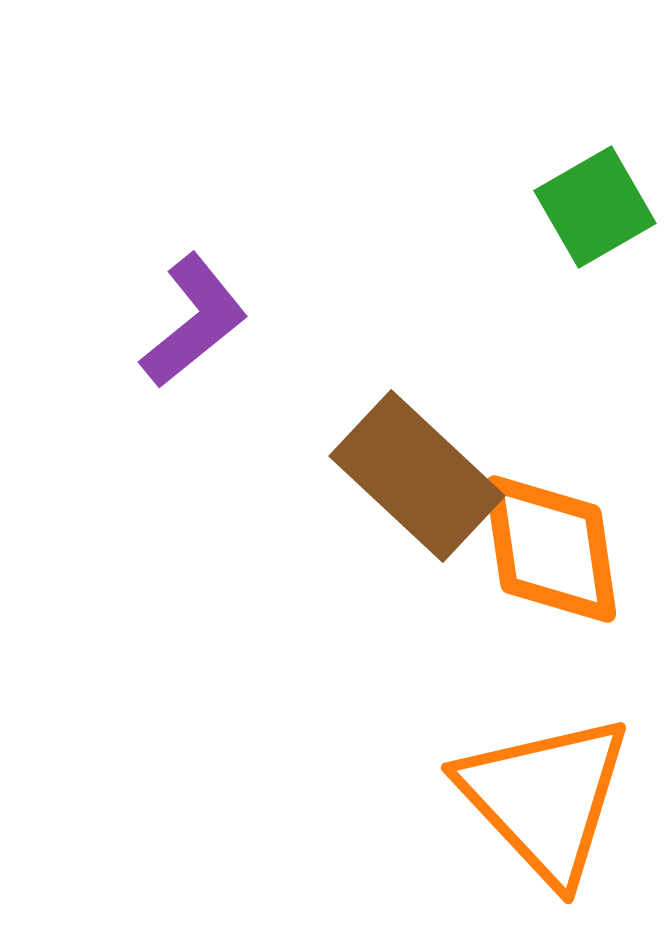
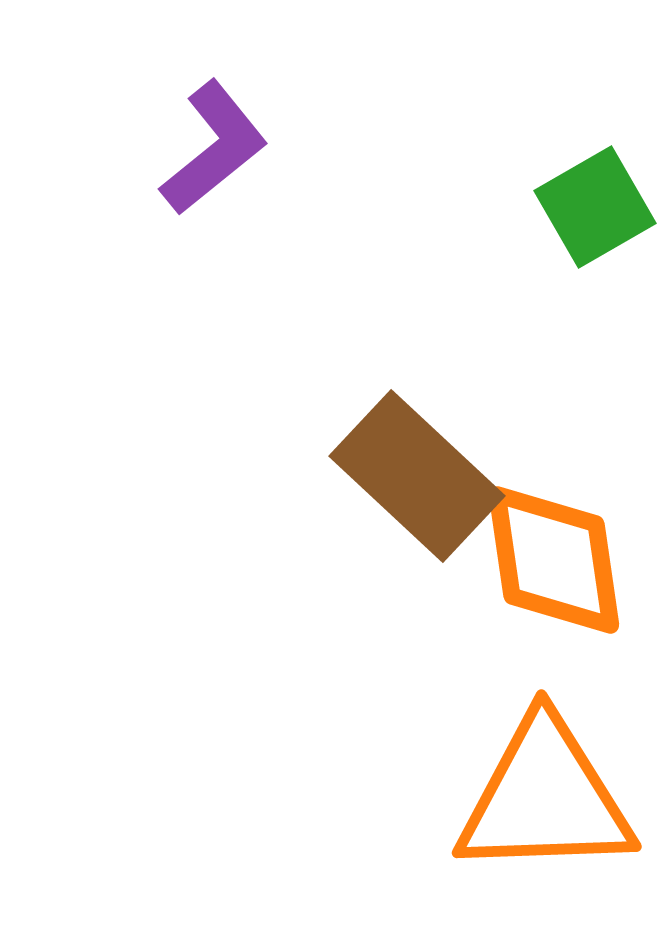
purple L-shape: moved 20 px right, 173 px up
orange diamond: moved 3 px right, 11 px down
orange triangle: rotated 49 degrees counterclockwise
